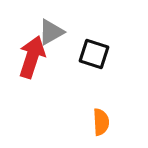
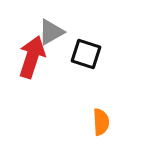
black square: moved 8 px left
